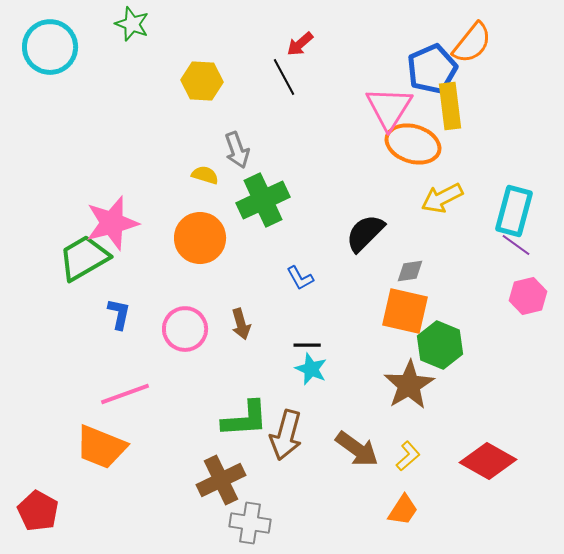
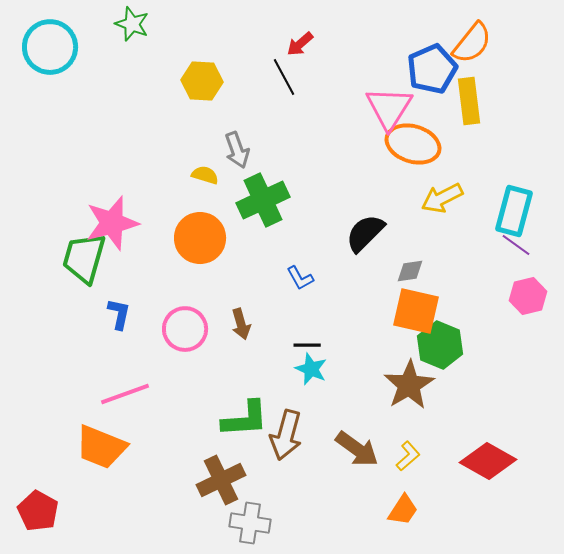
yellow rectangle at (450, 106): moved 19 px right, 5 px up
green trapezoid at (84, 258): rotated 44 degrees counterclockwise
orange square at (405, 311): moved 11 px right
